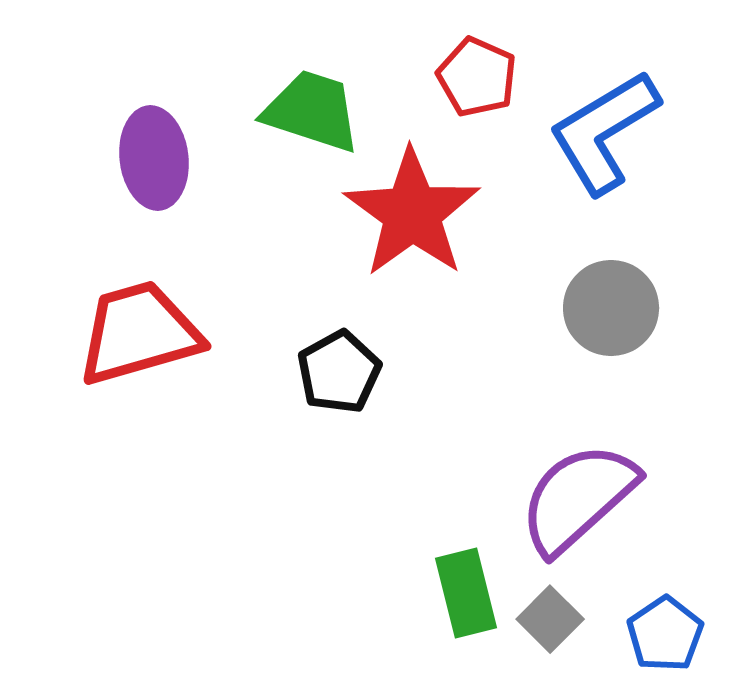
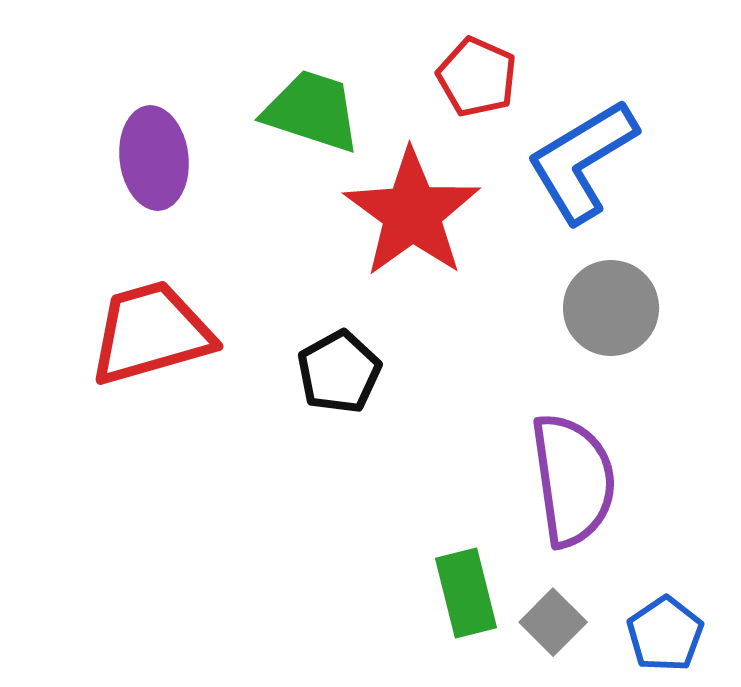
blue L-shape: moved 22 px left, 29 px down
red trapezoid: moved 12 px right
purple semicircle: moved 5 px left, 18 px up; rotated 124 degrees clockwise
gray square: moved 3 px right, 3 px down
